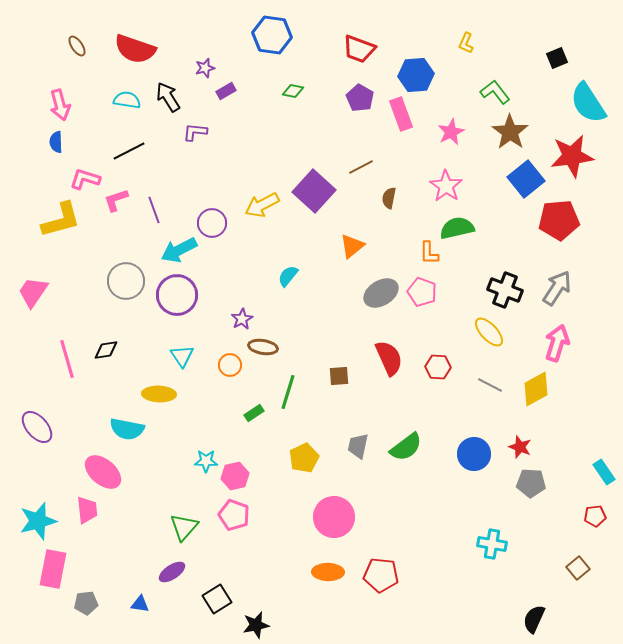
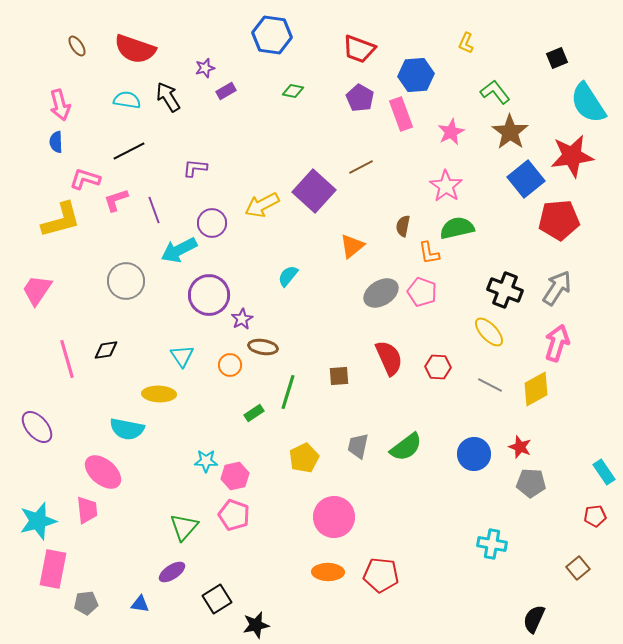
purple L-shape at (195, 132): moved 36 px down
brown semicircle at (389, 198): moved 14 px right, 28 px down
orange L-shape at (429, 253): rotated 10 degrees counterclockwise
pink trapezoid at (33, 292): moved 4 px right, 2 px up
purple circle at (177, 295): moved 32 px right
